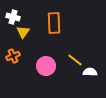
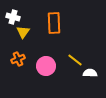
orange cross: moved 5 px right, 3 px down
white semicircle: moved 1 px down
